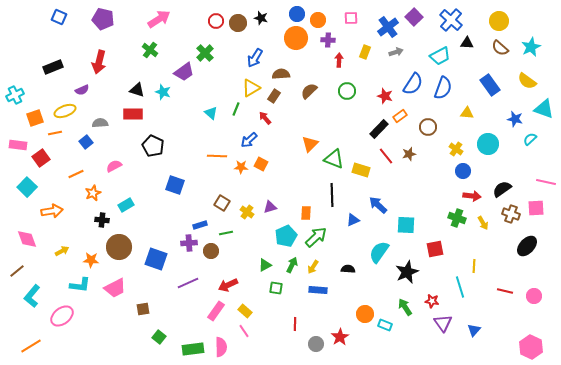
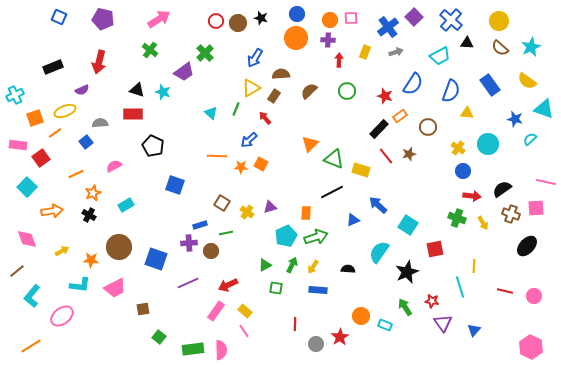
orange circle at (318, 20): moved 12 px right
blue semicircle at (443, 88): moved 8 px right, 3 px down
orange line at (55, 133): rotated 24 degrees counterclockwise
yellow cross at (456, 149): moved 2 px right, 1 px up
black line at (332, 195): moved 3 px up; rotated 65 degrees clockwise
black cross at (102, 220): moved 13 px left, 5 px up; rotated 24 degrees clockwise
cyan square at (406, 225): moved 2 px right; rotated 30 degrees clockwise
green arrow at (316, 237): rotated 25 degrees clockwise
orange circle at (365, 314): moved 4 px left, 2 px down
pink semicircle at (221, 347): moved 3 px down
